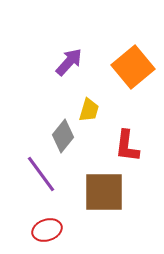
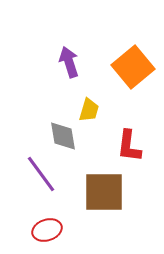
purple arrow: rotated 60 degrees counterclockwise
gray diamond: rotated 48 degrees counterclockwise
red L-shape: moved 2 px right
